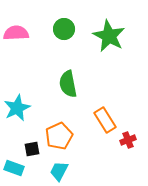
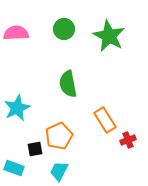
black square: moved 3 px right
